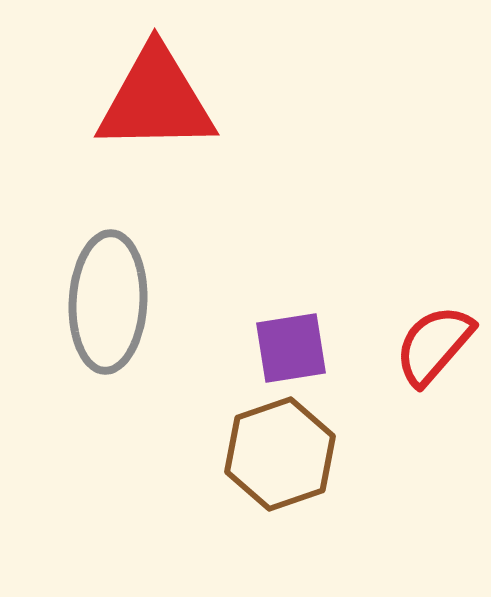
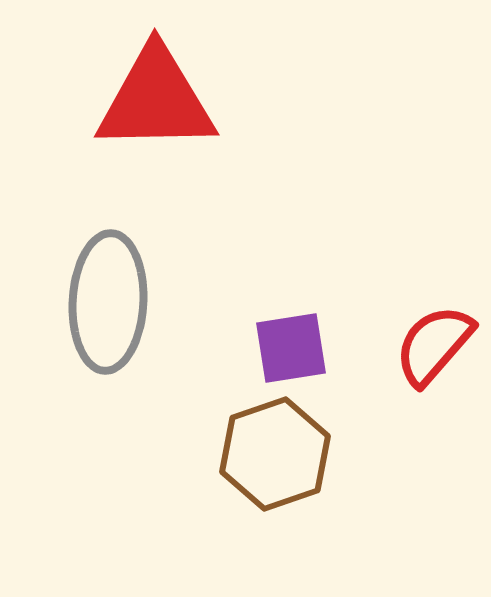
brown hexagon: moved 5 px left
